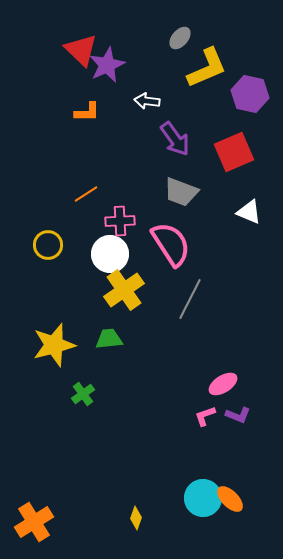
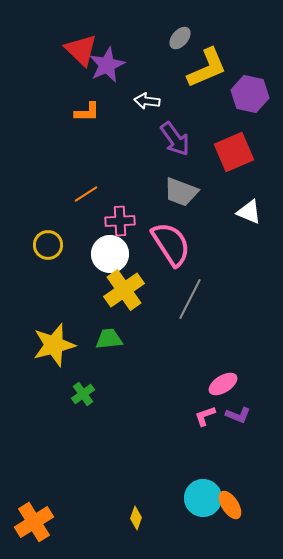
orange ellipse: moved 6 px down; rotated 12 degrees clockwise
